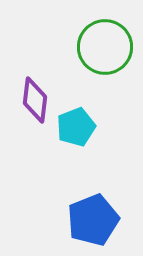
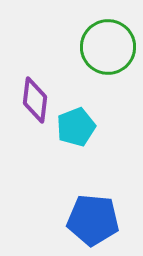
green circle: moved 3 px right
blue pentagon: rotated 27 degrees clockwise
